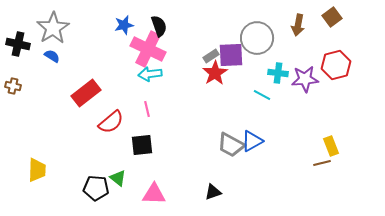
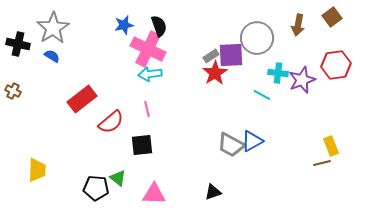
red hexagon: rotated 8 degrees clockwise
purple star: moved 3 px left, 1 px down; rotated 16 degrees counterclockwise
brown cross: moved 5 px down; rotated 14 degrees clockwise
red rectangle: moved 4 px left, 6 px down
